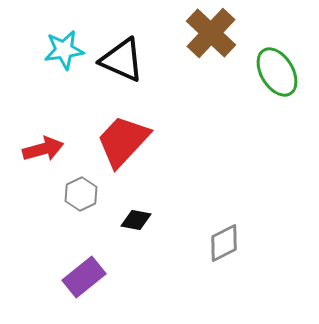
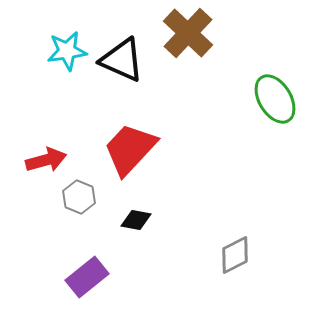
brown cross: moved 23 px left
cyan star: moved 3 px right, 1 px down
green ellipse: moved 2 px left, 27 px down
red trapezoid: moved 7 px right, 8 px down
red arrow: moved 3 px right, 11 px down
gray hexagon: moved 2 px left, 3 px down; rotated 12 degrees counterclockwise
gray diamond: moved 11 px right, 12 px down
purple rectangle: moved 3 px right
